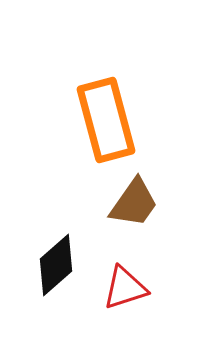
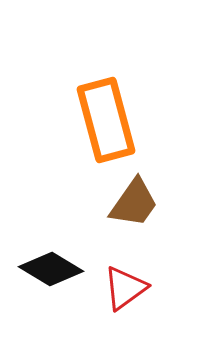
black diamond: moved 5 px left, 4 px down; rotated 72 degrees clockwise
red triangle: rotated 18 degrees counterclockwise
